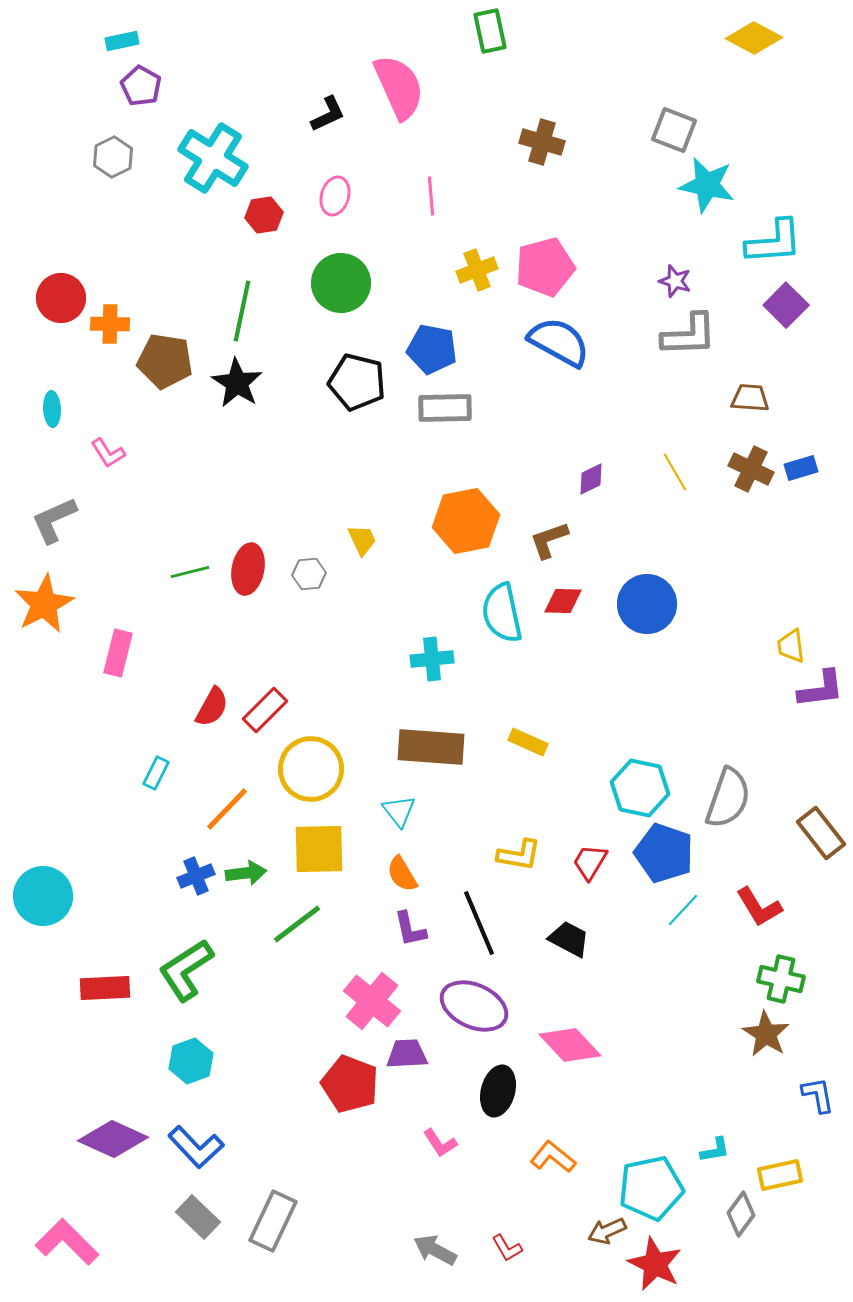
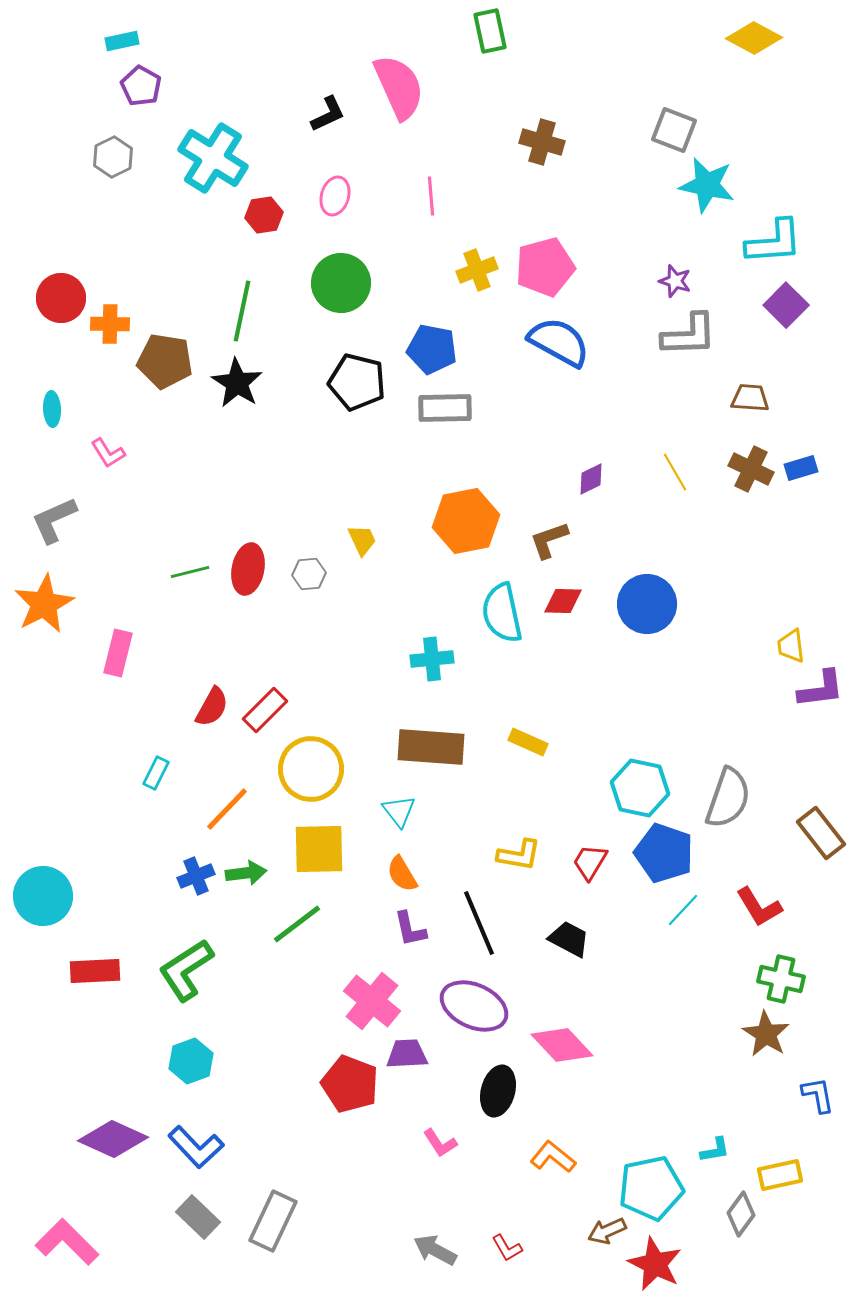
red rectangle at (105, 988): moved 10 px left, 17 px up
pink diamond at (570, 1045): moved 8 px left
